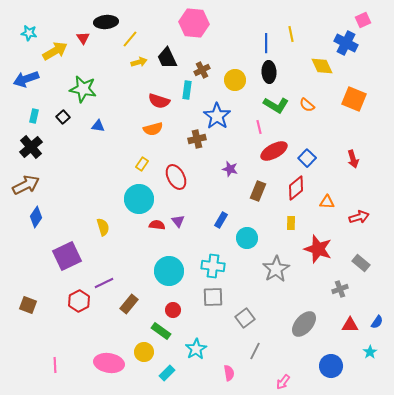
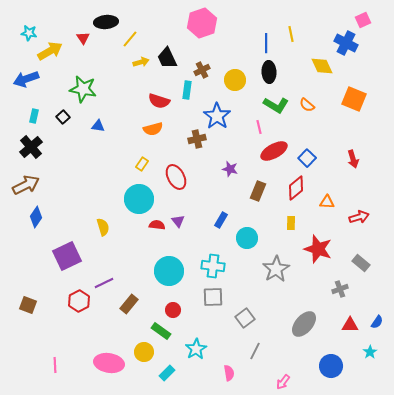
pink hexagon at (194, 23): moved 8 px right; rotated 24 degrees counterclockwise
yellow arrow at (55, 51): moved 5 px left
yellow arrow at (139, 62): moved 2 px right
